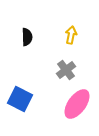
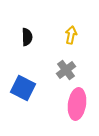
blue square: moved 3 px right, 11 px up
pink ellipse: rotated 28 degrees counterclockwise
